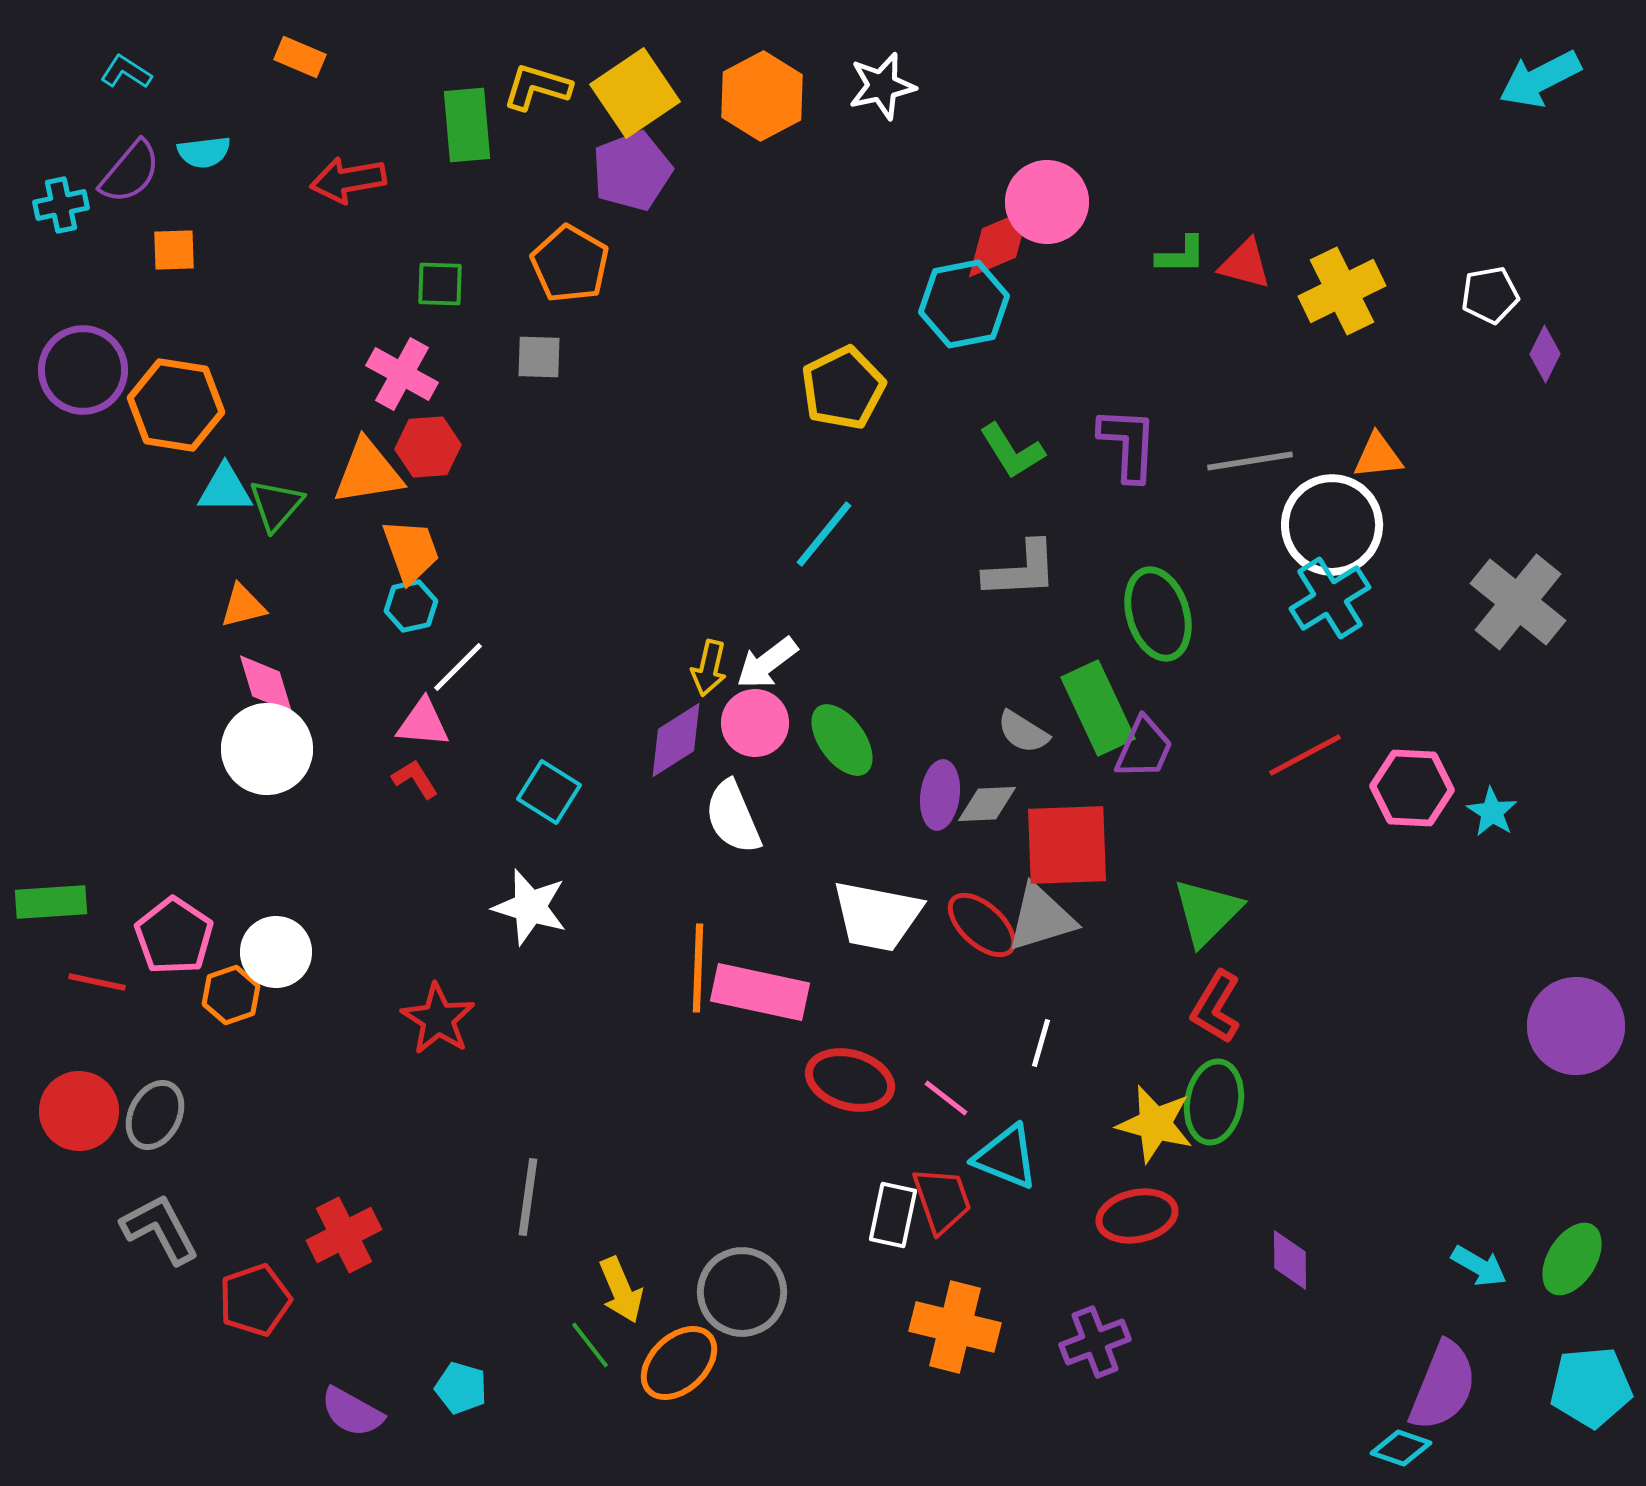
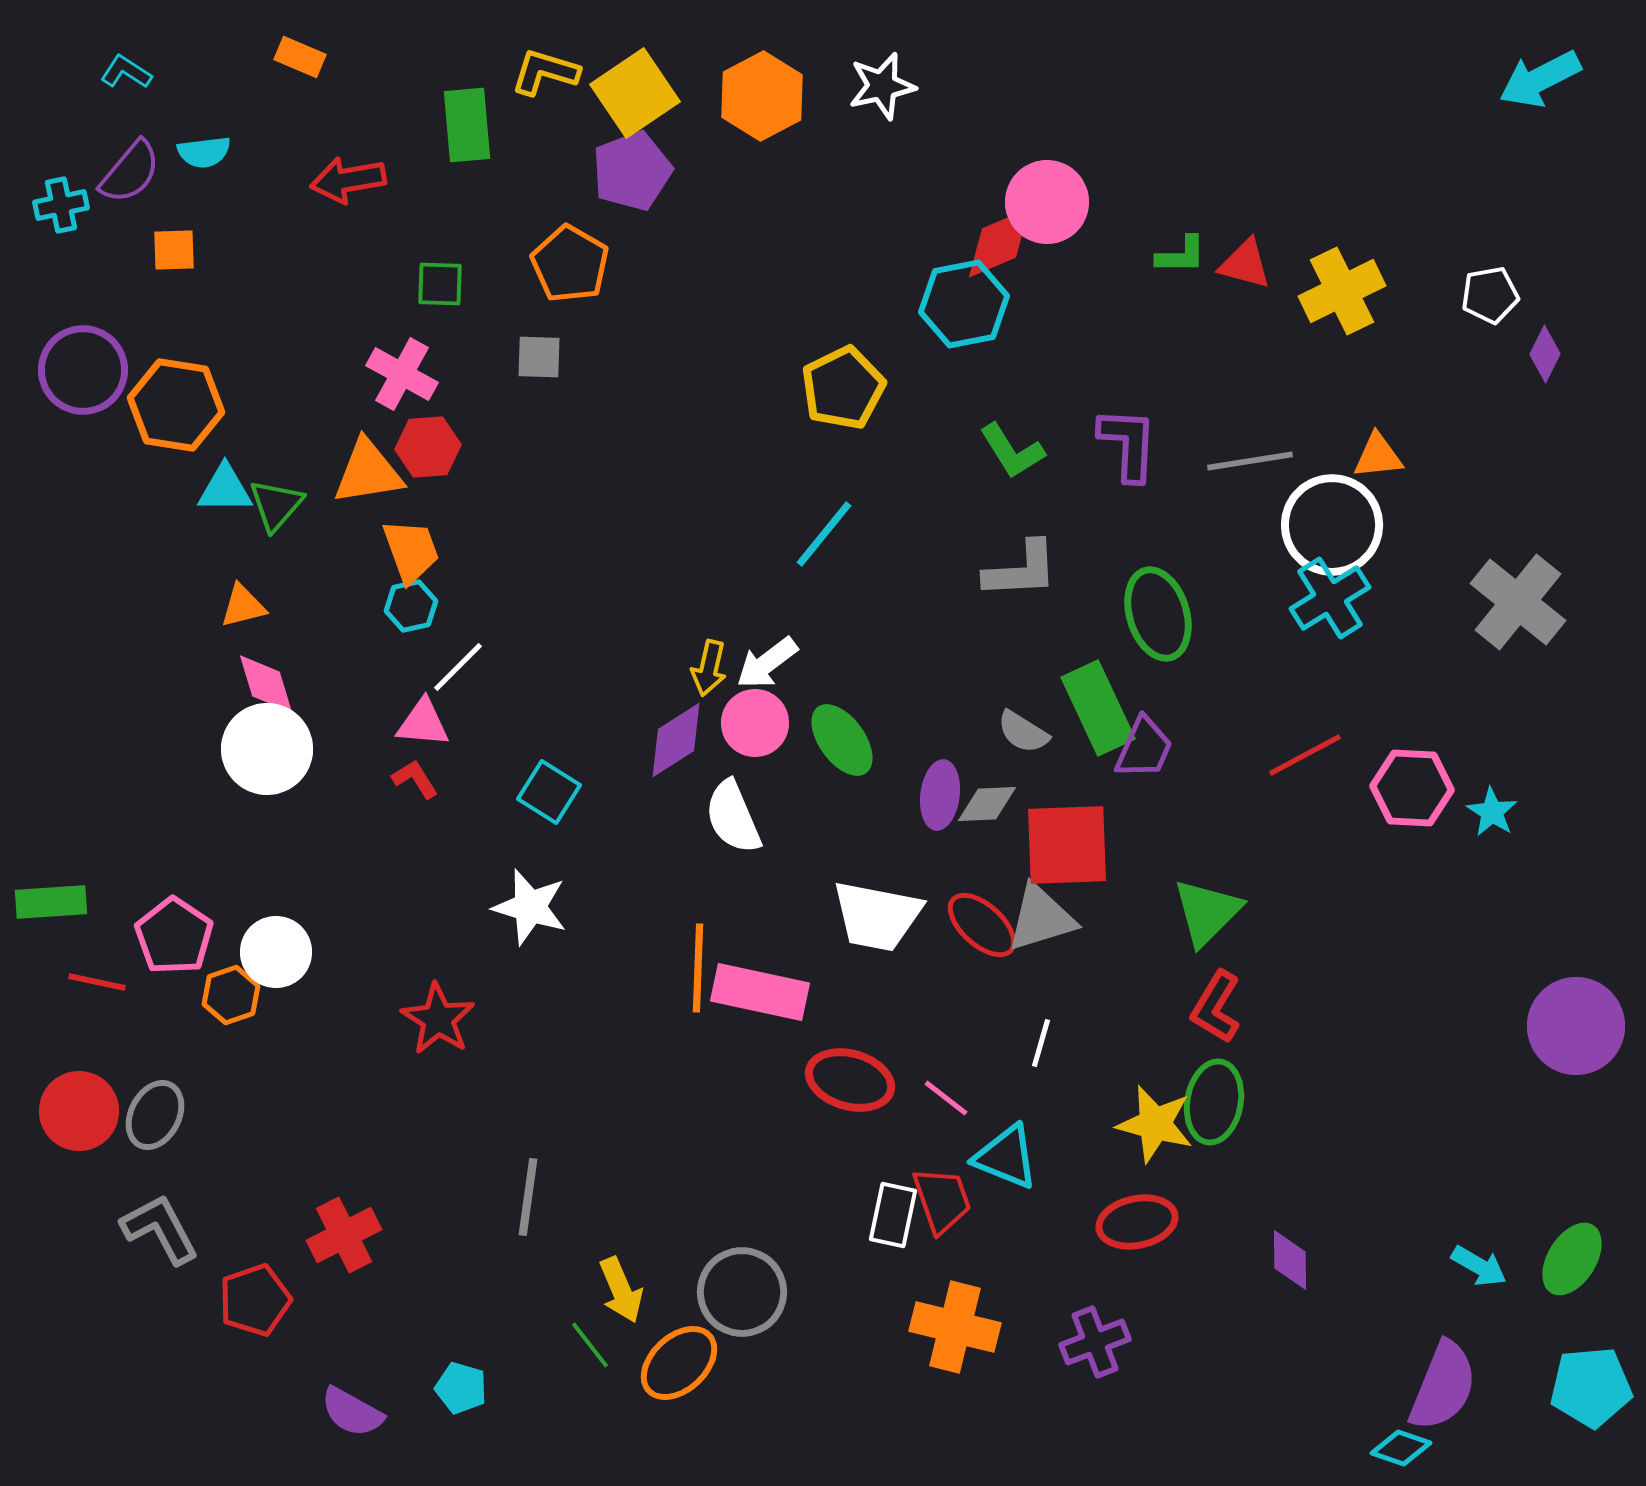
yellow L-shape at (537, 87): moved 8 px right, 15 px up
red ellipse at (1137, 1216): moved 6 px down
